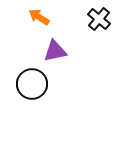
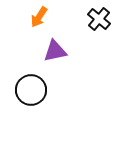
orange arrow: rotated 90 degrees counterclockwise
black circle: moved 1 px left, 6 px down
